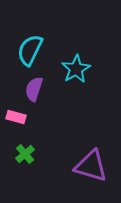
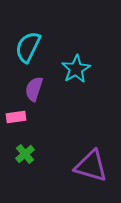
cyan semicircle: moved 2 px left, 3 px up
pink rectangle: rotated 24 degrees counterclockwise
